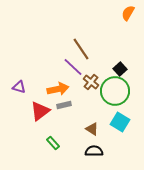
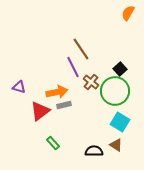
purple line: rotated 20 degrees clockwise
orange arrow: moved 1 px left, 3 px down
brown triangle: moved 24 px right, 16 px down
